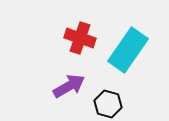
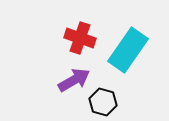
purple arrow: moved 5 px right, 6 px up
black hexagon: moved 5 px left, 2 px up
